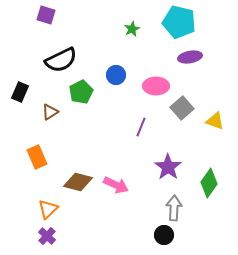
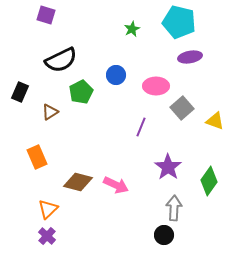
green diamond: moved 2 px up
